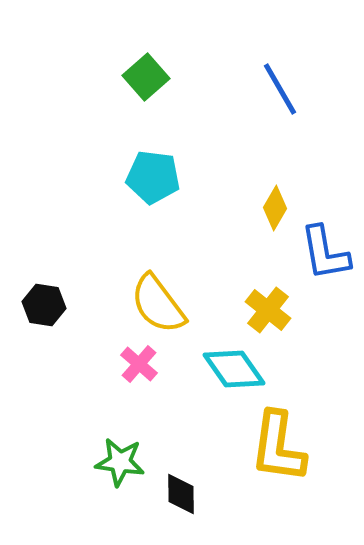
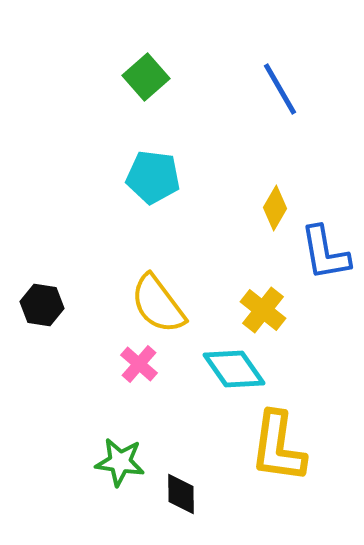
black hexagon: moved 2 px left
yellow cross: moved 5 px left
